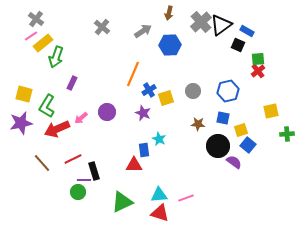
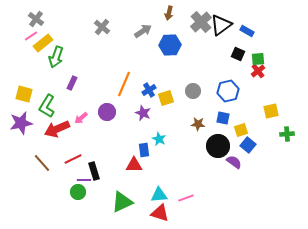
black square at (238, 45): moved 9 px down
orange line at (133, 74): moved 9 px left, 10 px down
